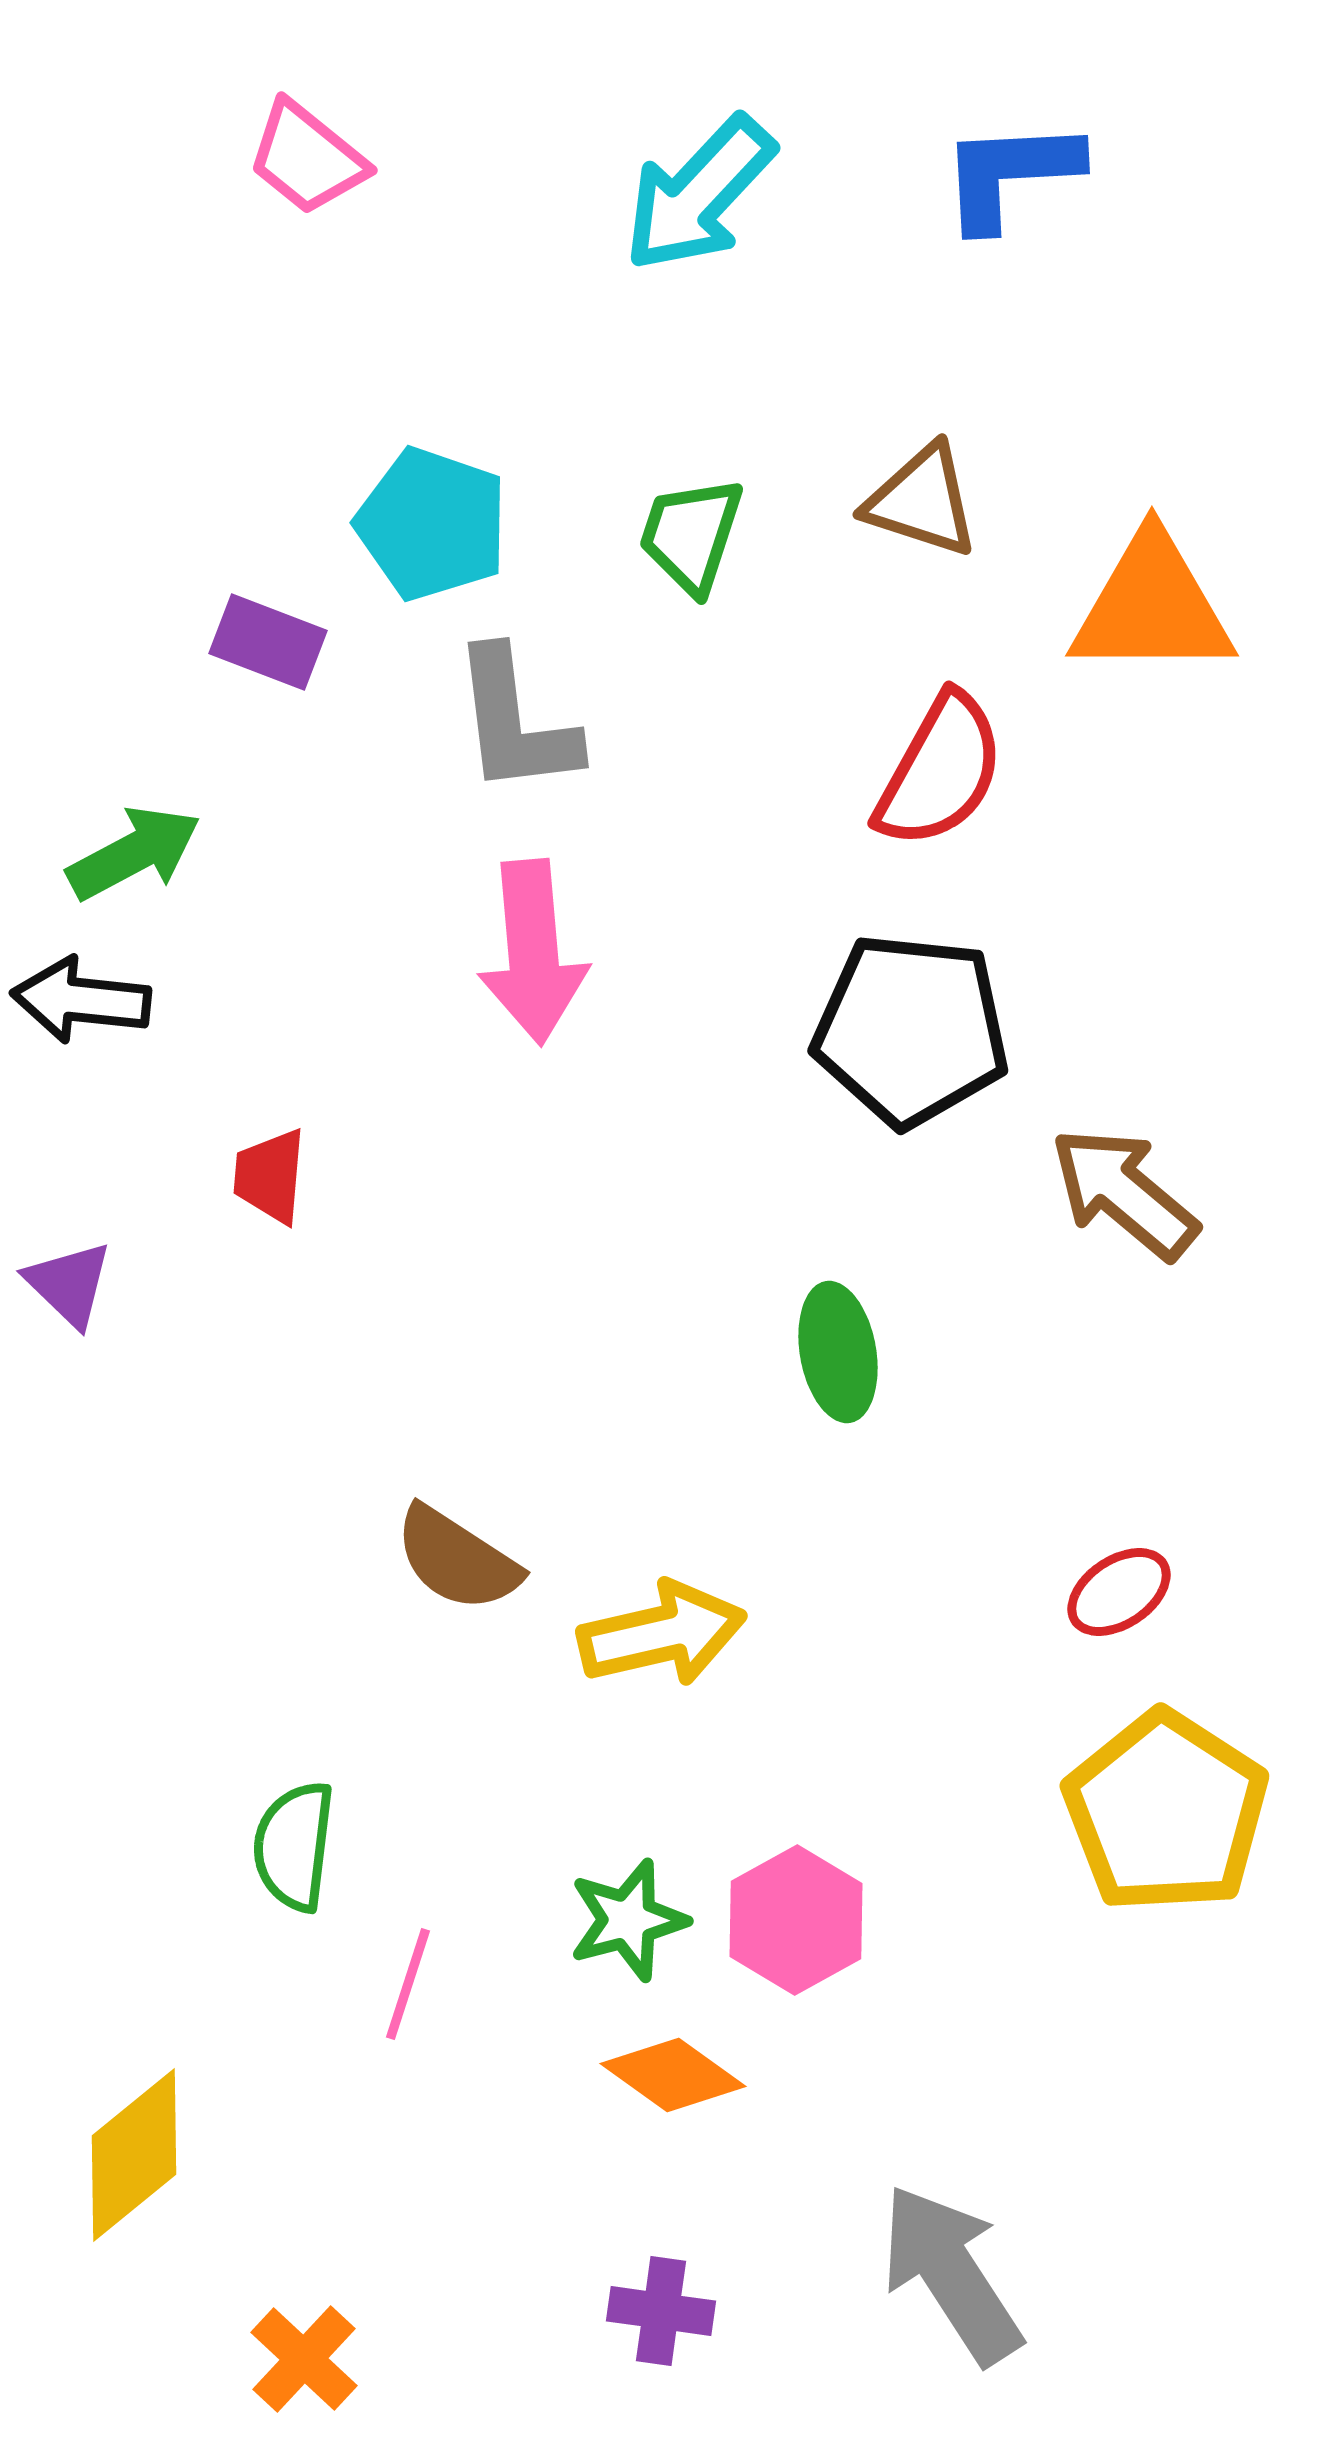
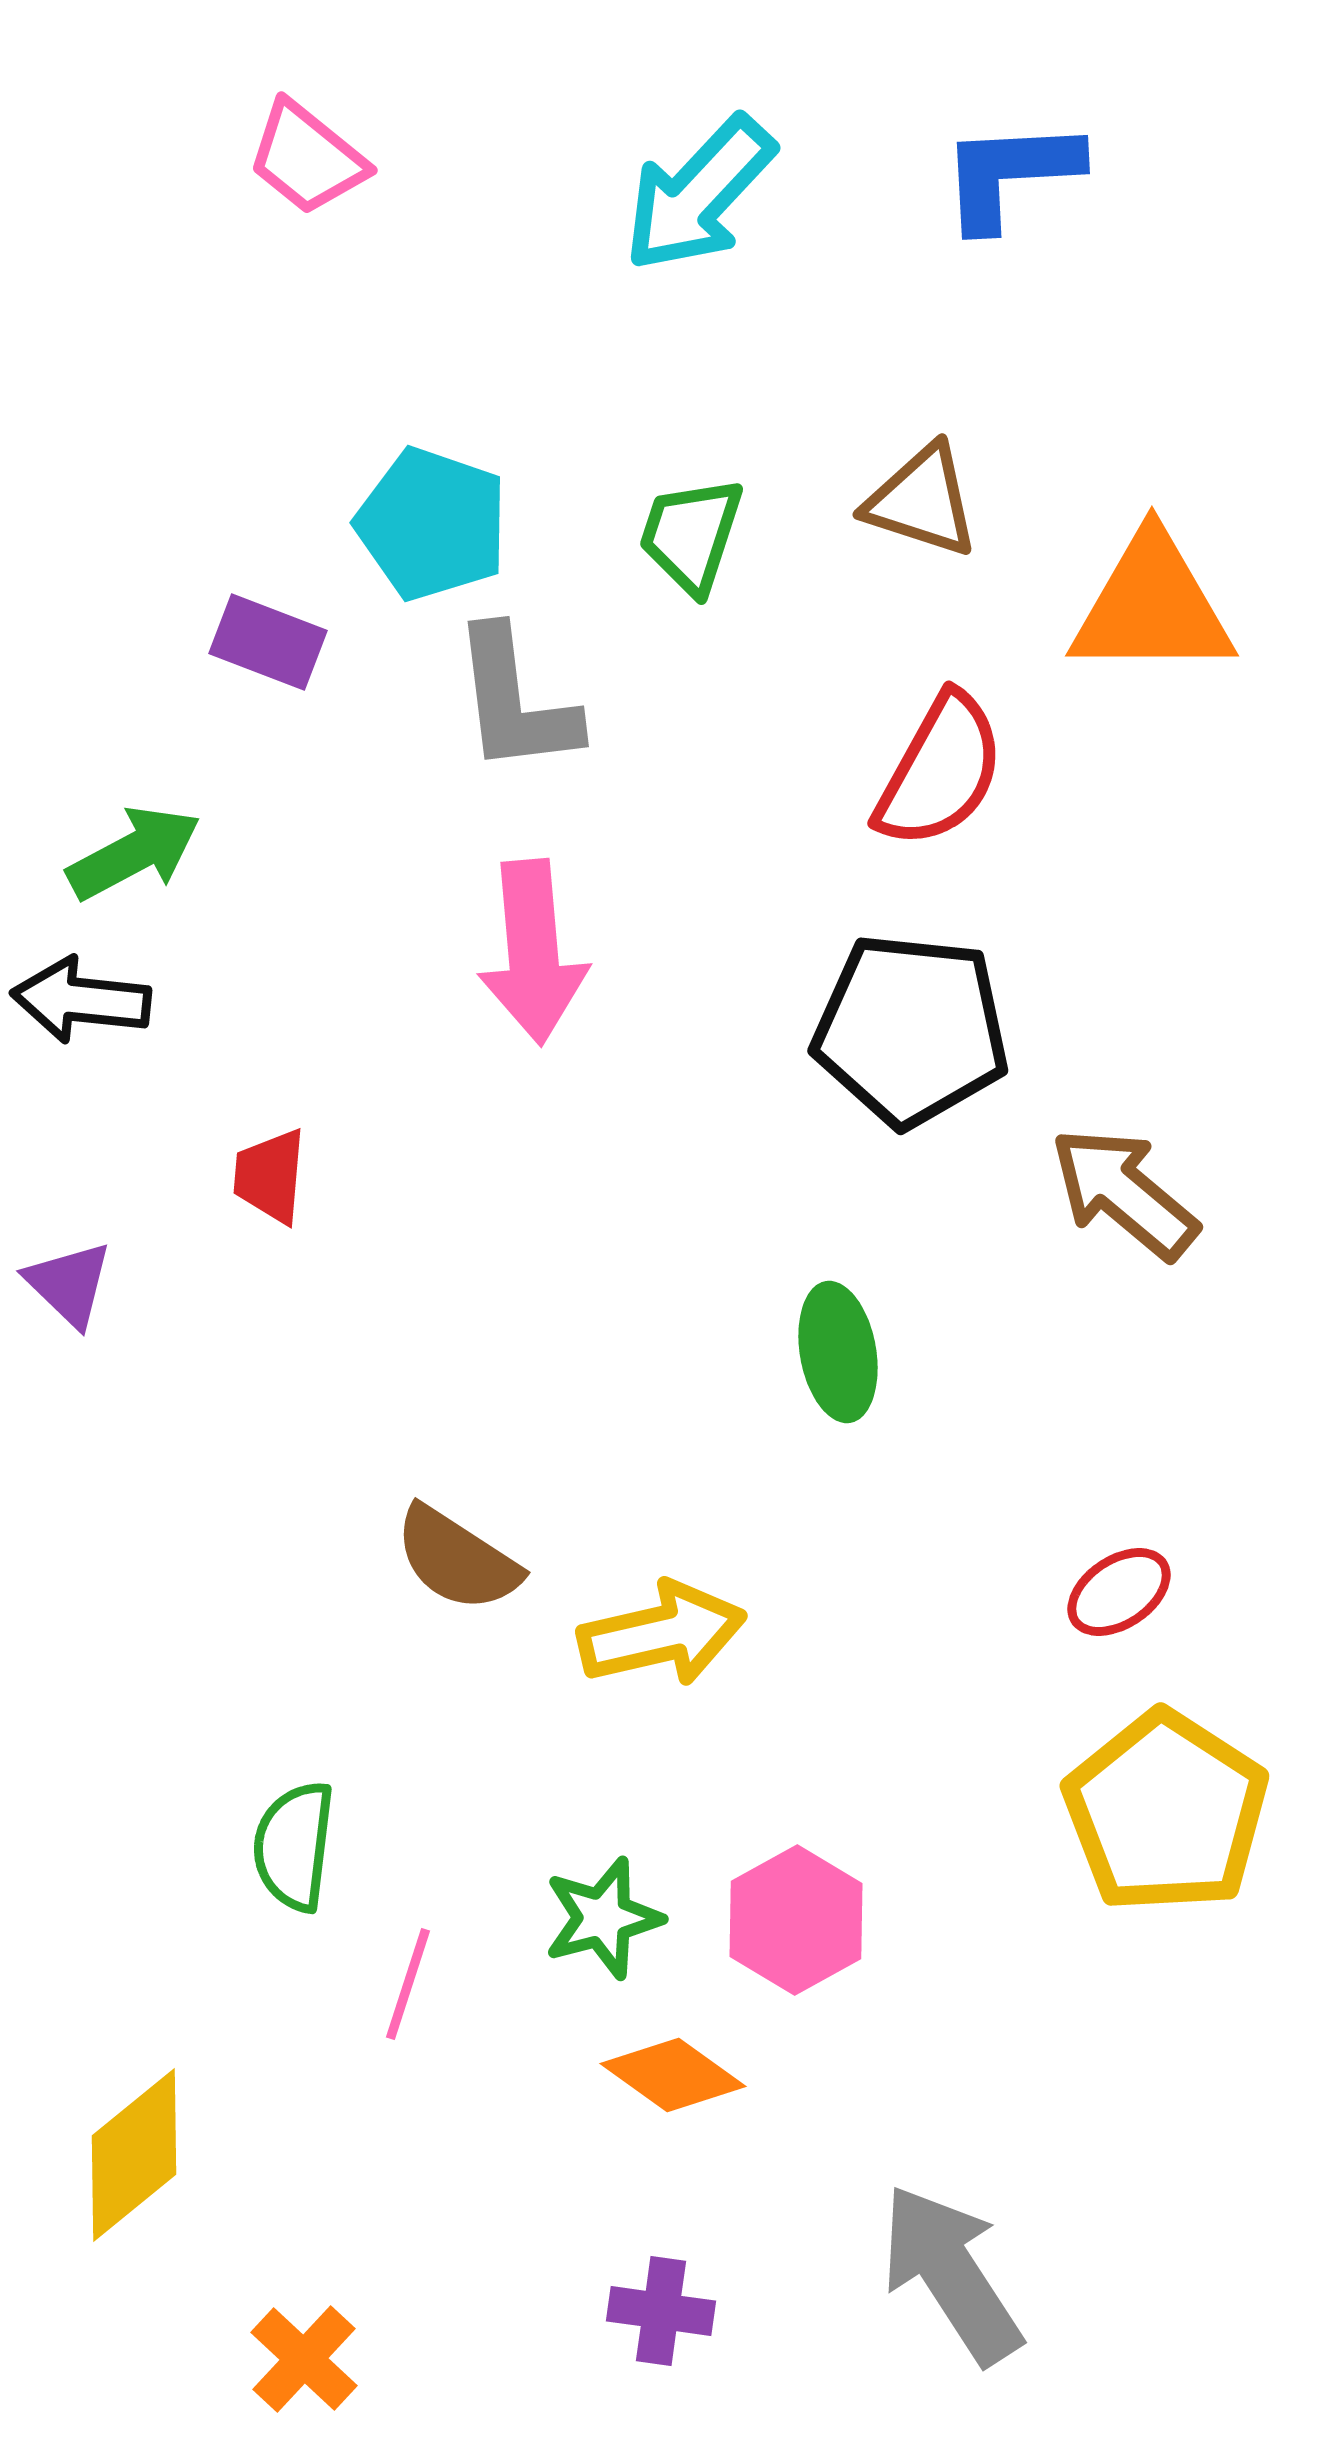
gray L-shape: moved 21 px up
green star: moved 25 px left, 2 px up
